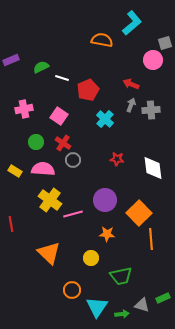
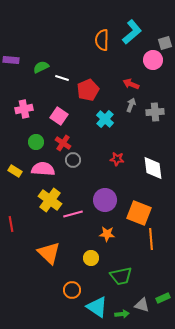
cyan L-shape: moved 9 px down
orange semicircle: rotated 100 degrees counterclockwise
purple rectangle: rotated 28 degrees clockwise
gray cross: moved 4 px right, 2 px down
orange square: rotated 25 degrees counterclockwise
cyan triangle: rotated 30 degrees counterclockwise
